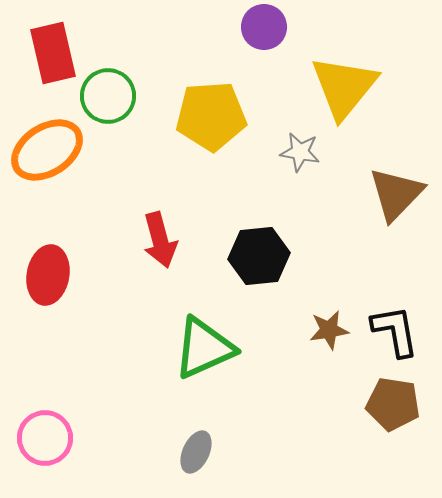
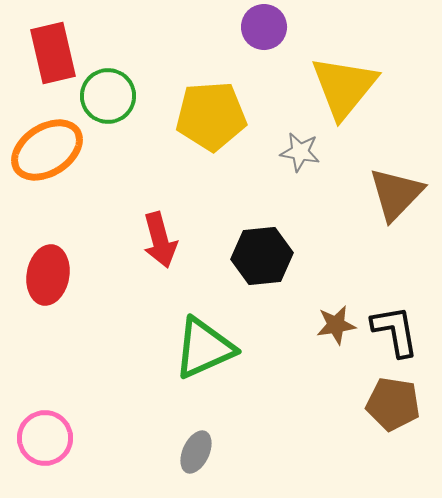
black hexagon: moved 3 px right
brown star: moved 7 px right, 5 px up
